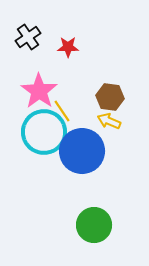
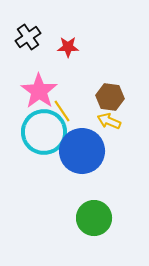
green circle: moved 7 px up
